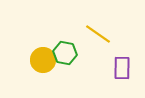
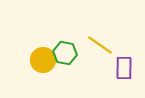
yellow line: moved 2 px right, 11 px down
purple rectangle: moved 2 px right
